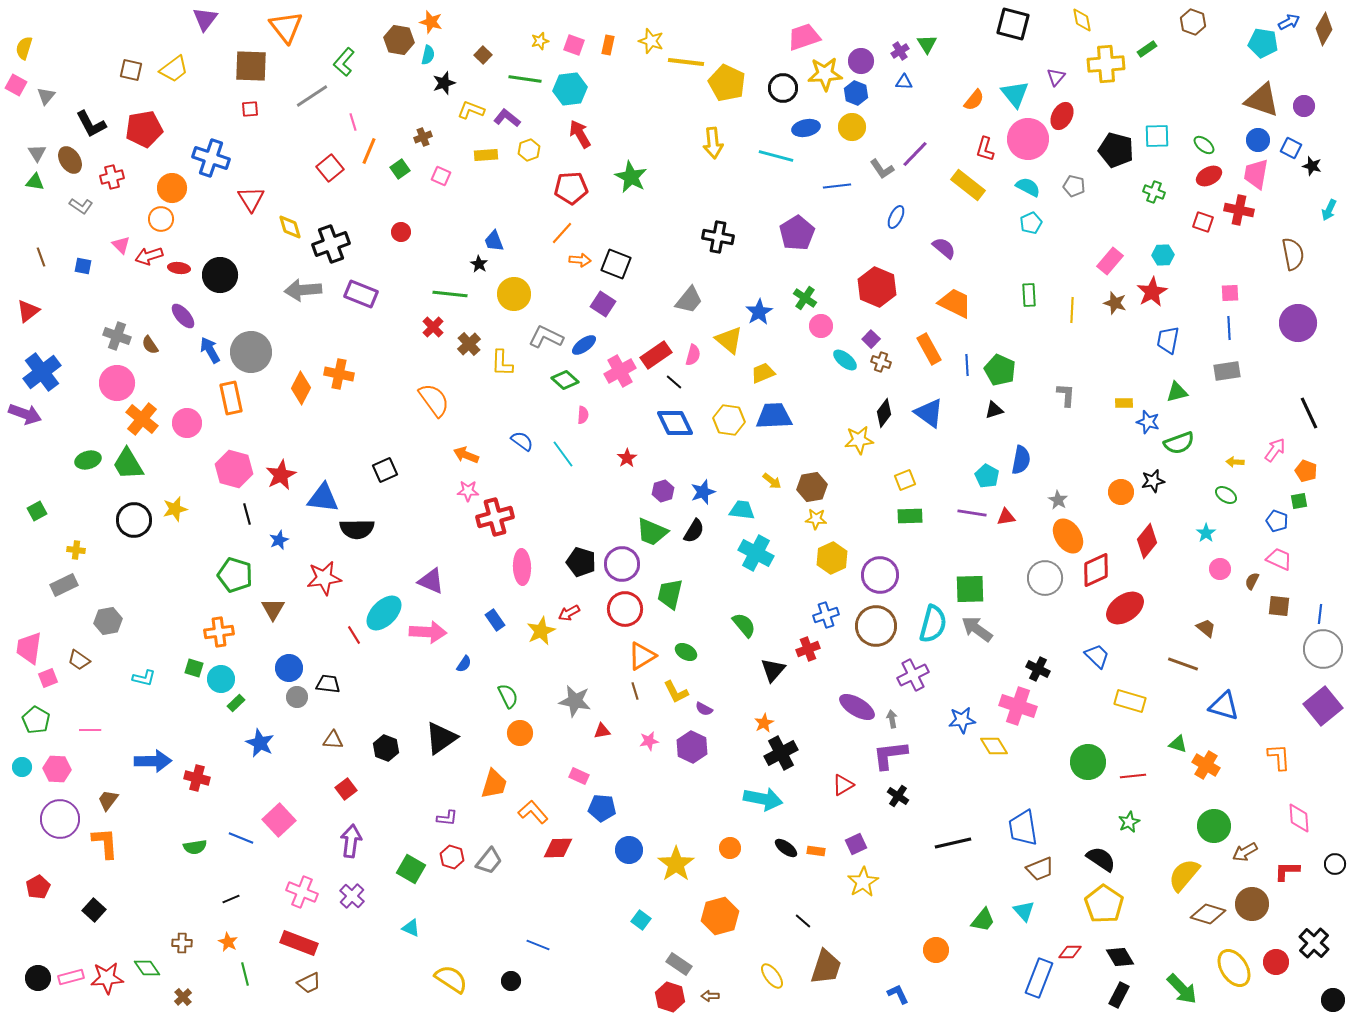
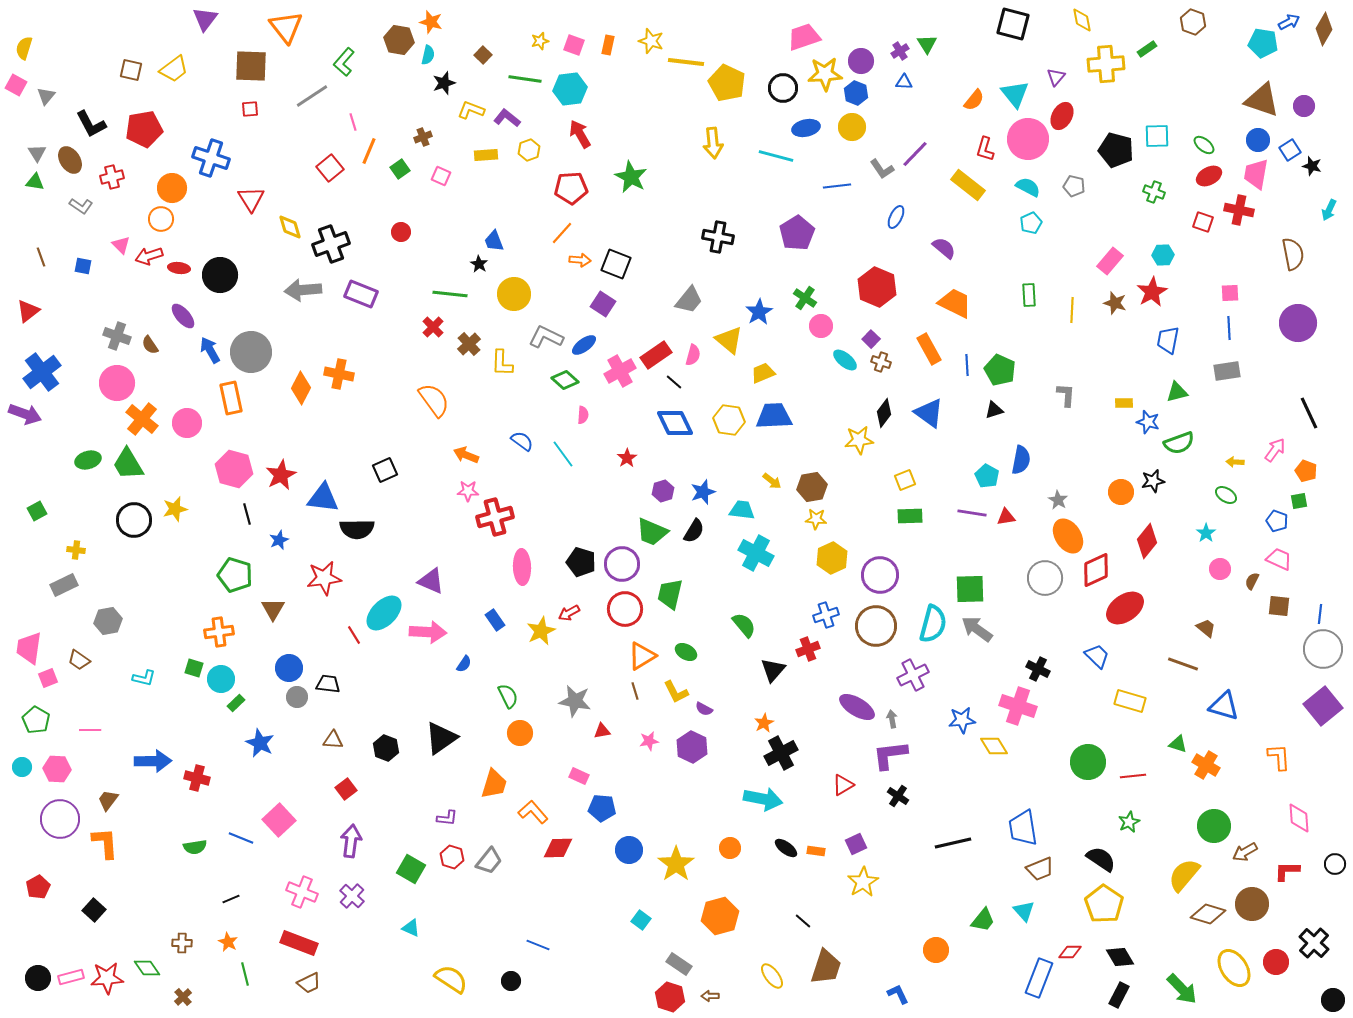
blue square at (1291, 148): moved 1 px left, 2 px down; rotated 30 degrees clockwise
